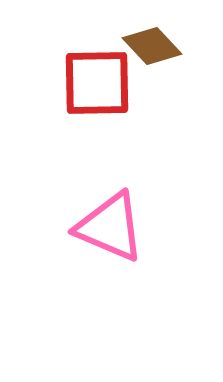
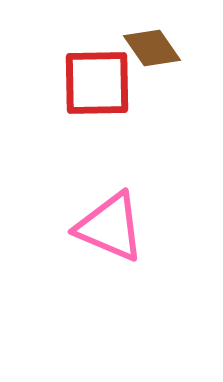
brown diamond: moved 2 px down; rotated 8 degrees clockwise
